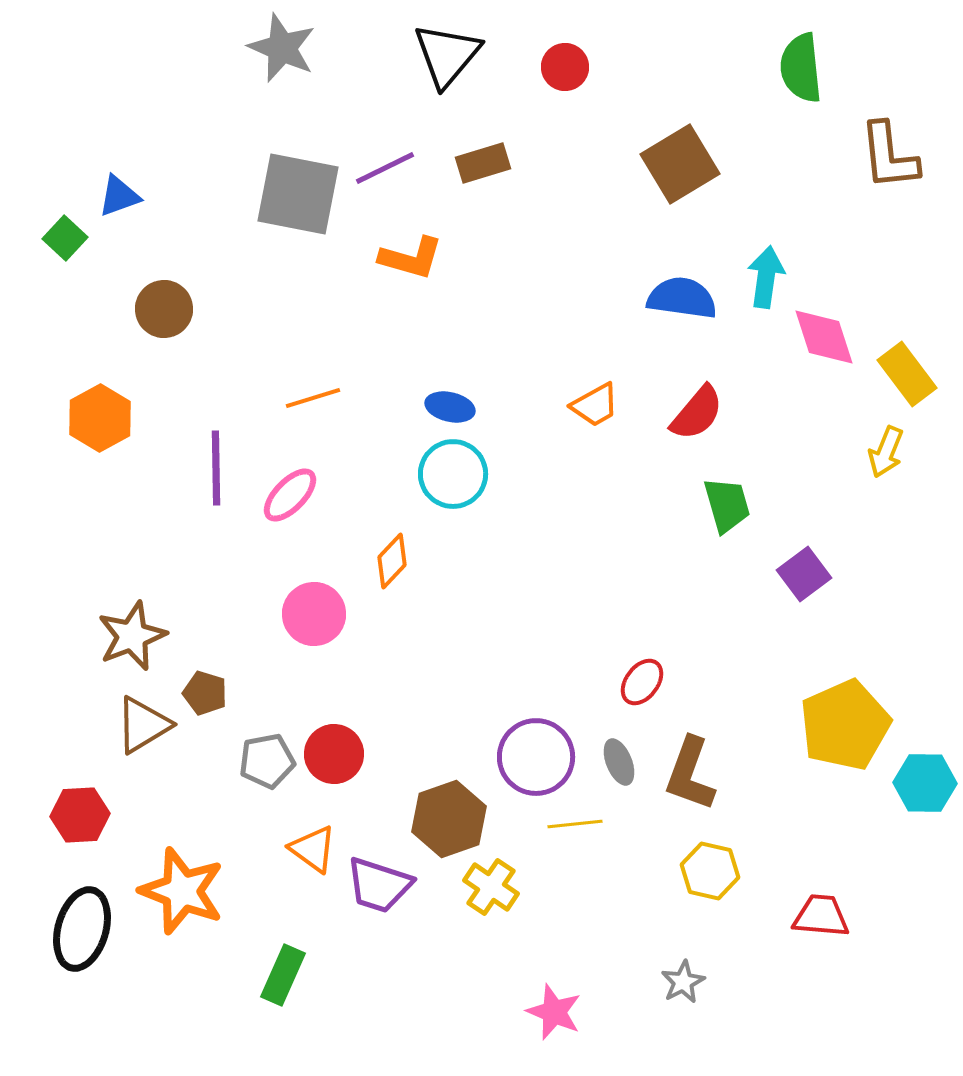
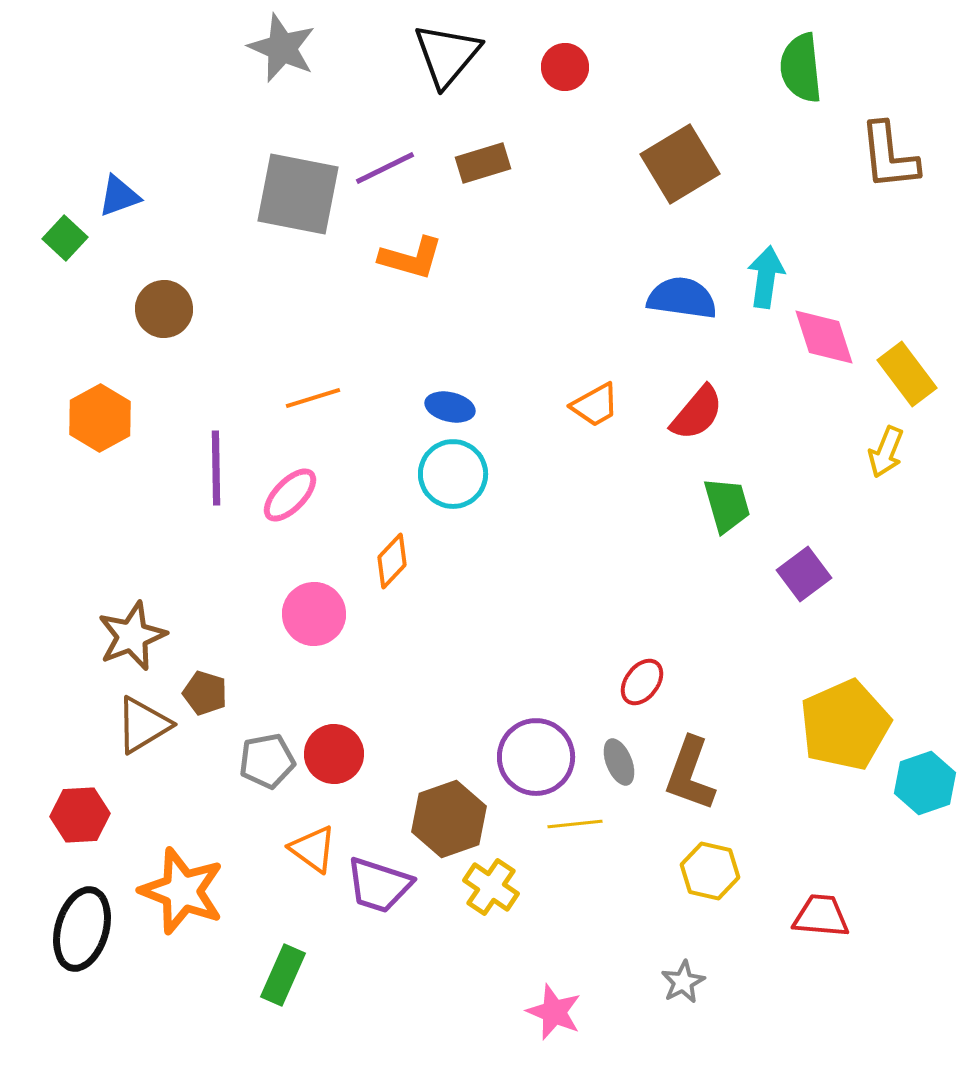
cyan hexagon at (925, 783): rotated 20 degrees counterclockwise
